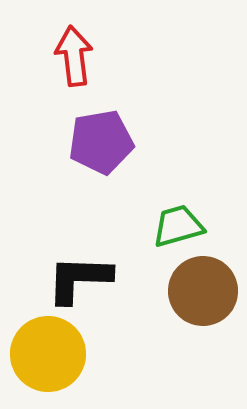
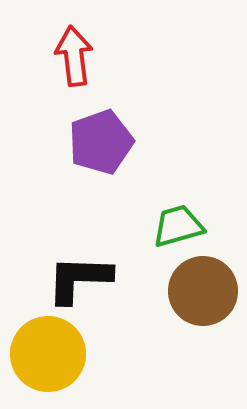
purple pentagon: rotated 10 degrees counterclockwise
